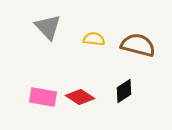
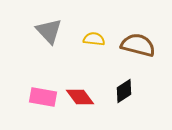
gray triangle: moved 1 px right, 4 px down
red diamond: rotated 20 degrees clockwise
